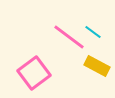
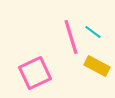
pink line: moved 2 px right; rotated 36 degrees clockwise
pink square: moved 1 px right; rotated 12 degrees clockwise
